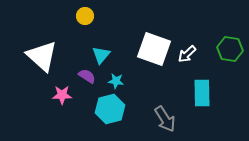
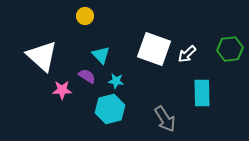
green hexagon: rotated 15 degrees counterclockwise
cyan triangle: rotated 24 degrees counterclockwise
pink star: moved 5 px up
